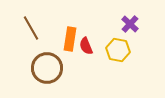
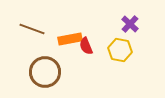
brown line: moved 1 px right, 1 px down; rotated 40 degrees counterclockwise
orange rectangle: rotated 70 degrees clockwise
yellow hexagon: moved 2 px right
brown circle: moved 2 px left, 4 px down
